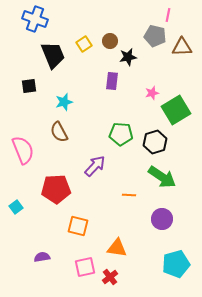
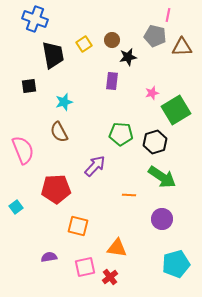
brown circle: moved 2 px right, 1 px up
black trapezoid: rotated 12 degrees clockwise
purple semicircle: moved 7 px right
